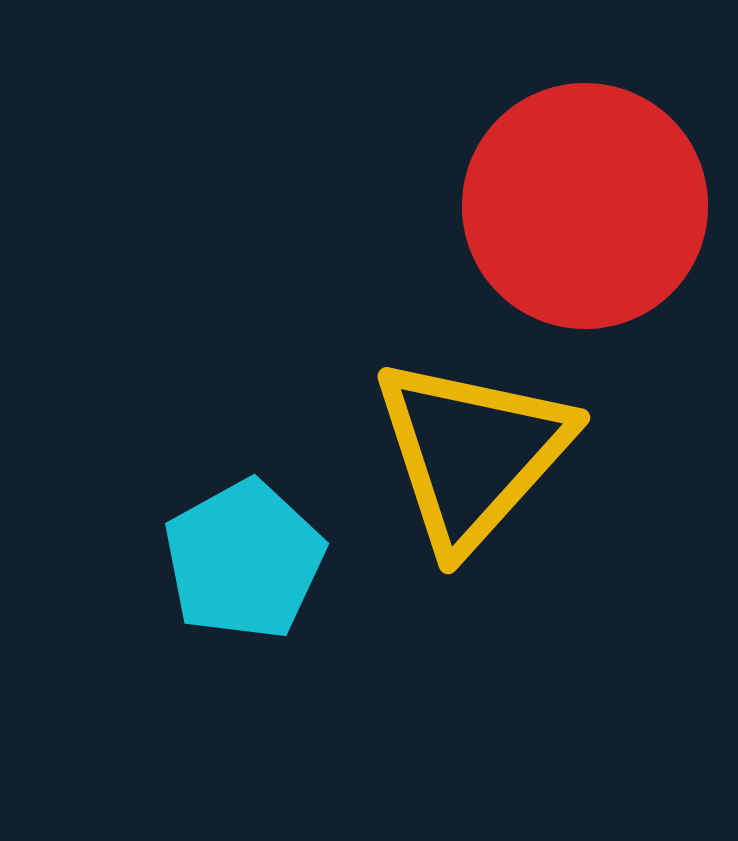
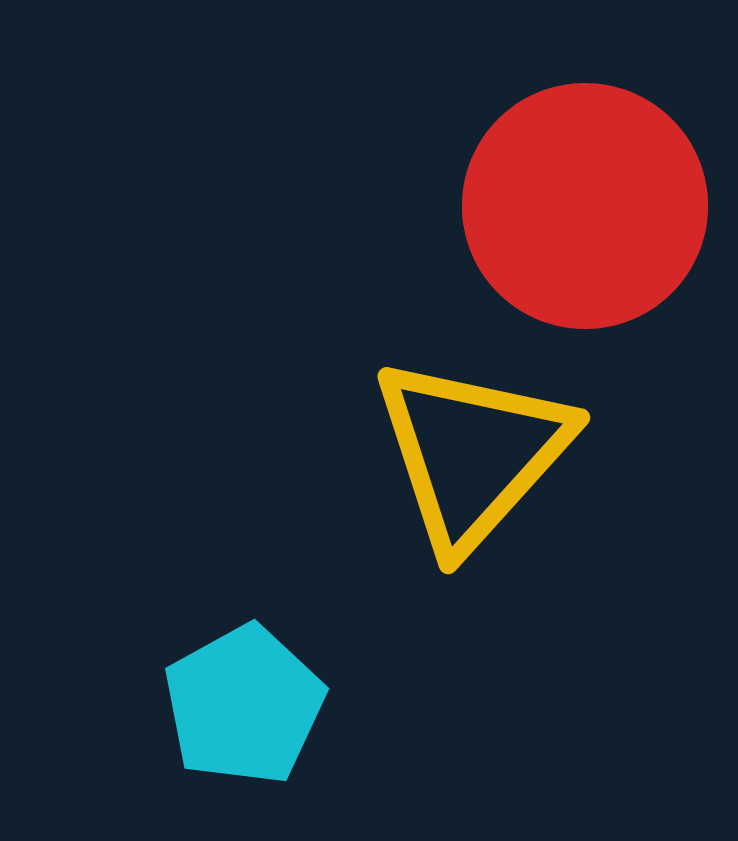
cyan pentagon: moved 145 px down
